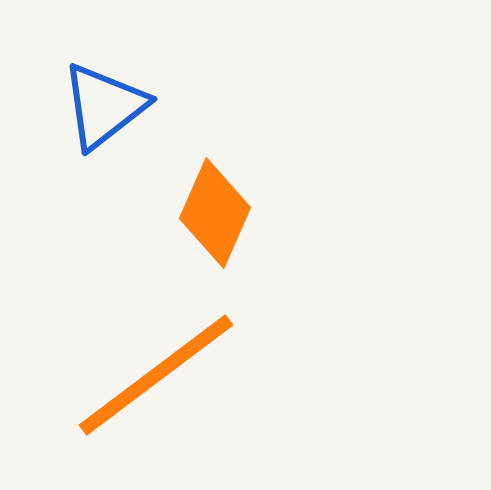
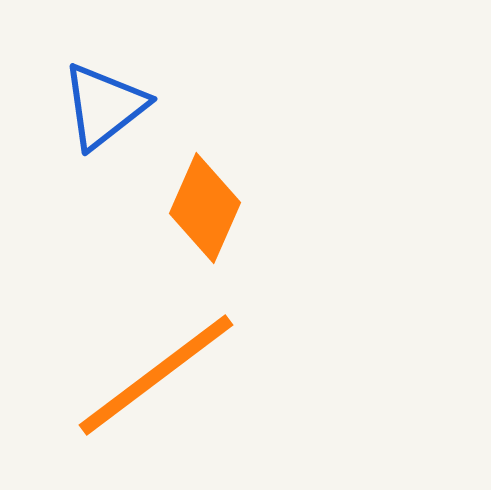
orange diamond: moved 10 px left, 5 px up
